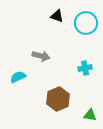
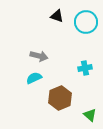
cyan circle: moved 1 px up
gray arrow: moved 2 px left
cyan semicircle: moved 16 px right, 1 px down
brown hexagon: moved 2 px right, 1 px up
green triangle: rotated 32 degrees clockwise
